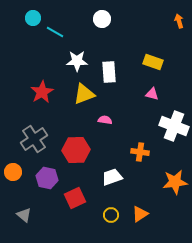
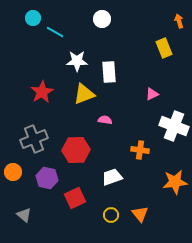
yellow rectangle: moved 11 px right, 14 px up; rotated 48 degrees clockwise
pink triangle: rotated 40 degrees counterclockwise
gray cross: rotated 12 degrees clockwise
orange cross: moved 2 px up
orange triangle: rotated 36 degrees counterclockwise
